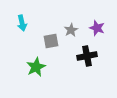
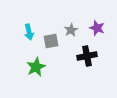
cyan arrow: moved 7 px right, 9 px down
